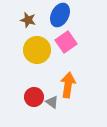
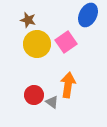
blue ellipse: moved 28 px right
yellow circle: moved 6 px up
red circle: moved 2 px up
